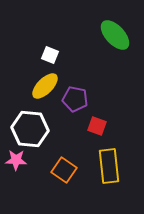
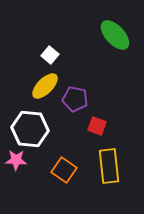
white square: rotated 18 degrees clockwise
